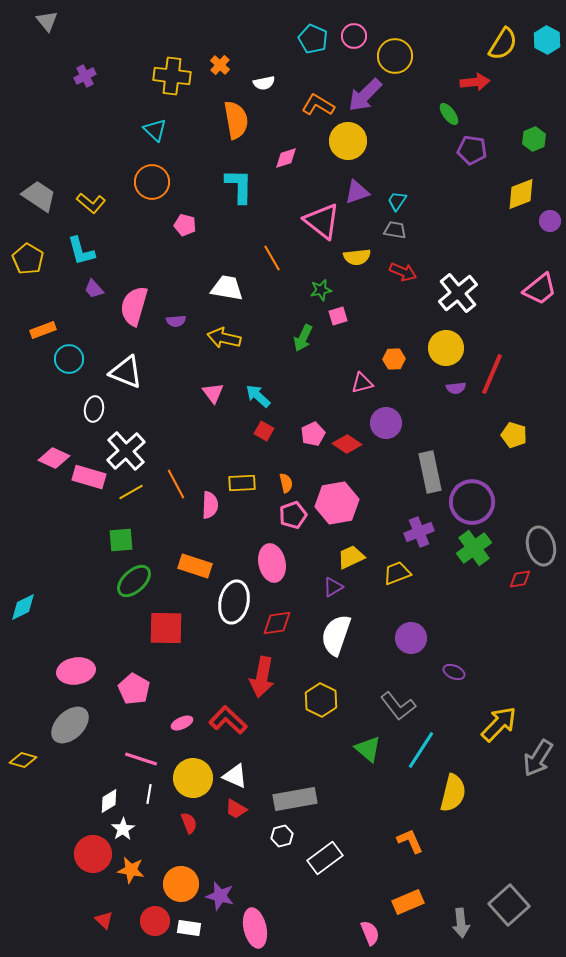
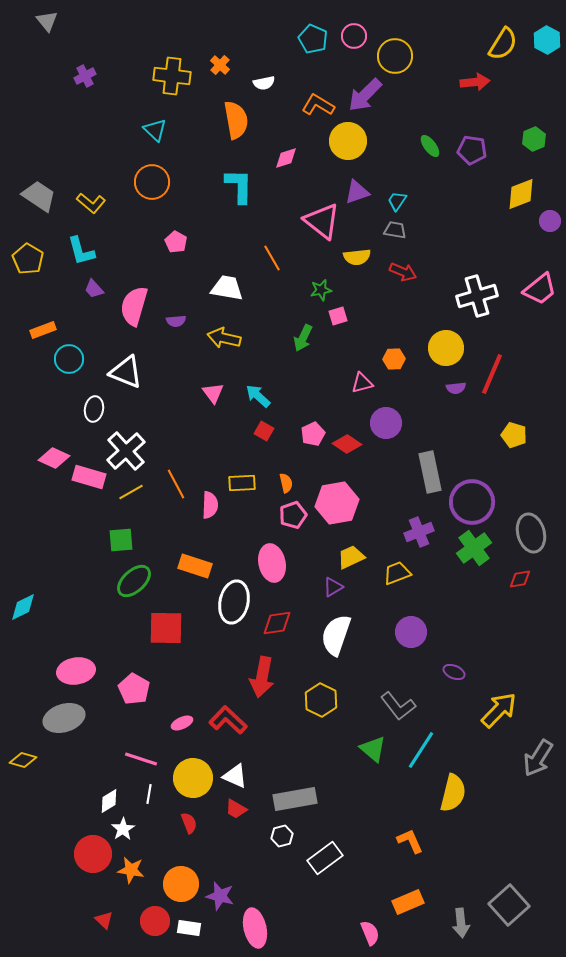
green ellipse at (449, 114): moved 19 px left, 32 px down
pink pentagon at (185, 225): moved 9 px left, 17 px down; rotated 15 degrees clockwise
white cross at (458, 293): moved 19 px right, 3 px down; rotated 24 degrees clockwise
gray ellipse at (541, 546): moved 10 px left, 13 px up
purple circle at (411, 638): moved 6 px up
yellow arrow at (499, 724): moved 14 px up
gray ellipse at (70, 725): moved 6 px left, 7 px up; rotated 27 degrees clockwise
green triangle at (368, 749): moved 5 px right
